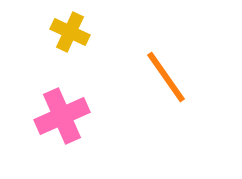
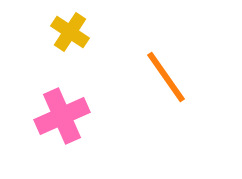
yellow cross: rotated 9 degrees clockwise
